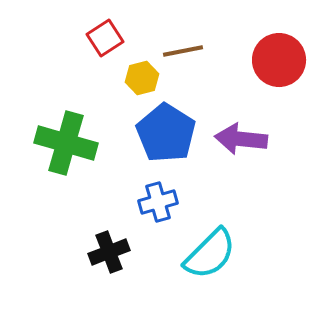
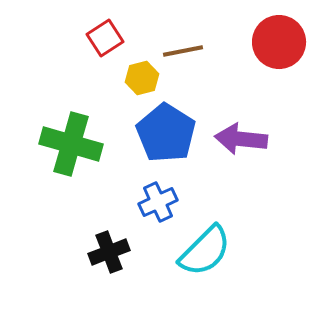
red circle: moved 18 px up
green cross: moved 5 px right, 1 px down
blue cross: rotated 9 degrees counterclockwise
cyan semicircle: moved 5 px left, 3 px up
